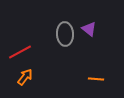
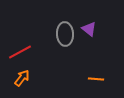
orange arrow: moved 3 px left, 1 px down
